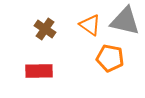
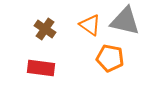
red rectangle: moved 2 px right, 3 px up; rotated 8 degrees clockwise
